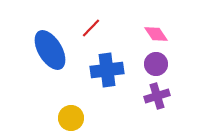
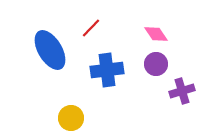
purple cross: moved 25 px right, 5 px up
